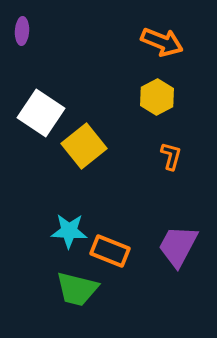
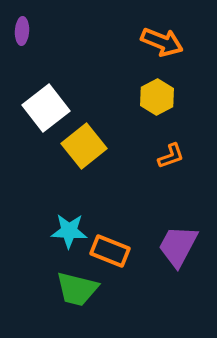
white square: moved 5 px right, 5 px up; rotated 18 degrees clockwise
orange L-shape: rotated 56 degrees clockwise
